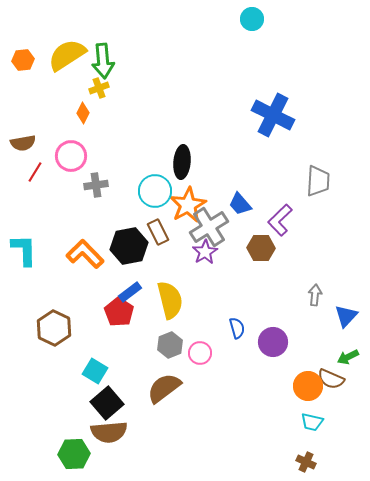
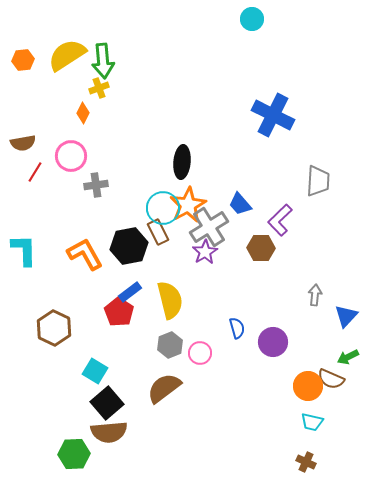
cyan circle at (155, 191): moved 8 px right, 17 px down
orange L-shape at (85, 254): rotated 15 degrees clockwise
